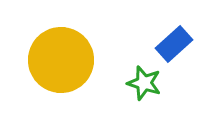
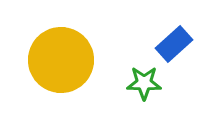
green star: rotated 16 degrees counterclockwise
